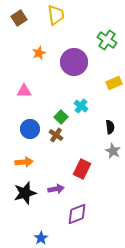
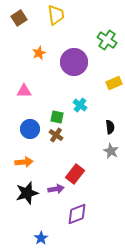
cyan cross: moved 1 px left, 1 px up
green square: moved 4 px left; rotated 32 degrees counterclockwise
gray star: moved 2 px left
red rectangle: moved 7 px left, 5 px down; rotated 12 degrees clockwise
black star: moved 2 px right
